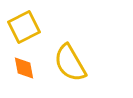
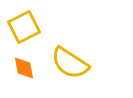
yellow semicircle: rotated 27 degrees counterclockwise
